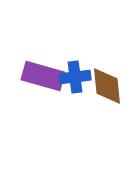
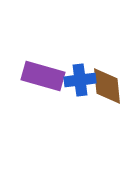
blue cross: moved 5 px right, 3 px down
